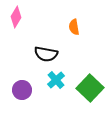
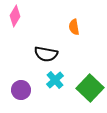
pink diamond: moved 1 px left, 1 px up
cyan cross: moved 1 px left
purple circle: moved 1 px left
